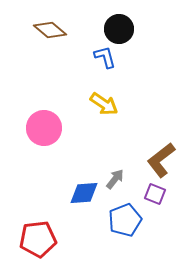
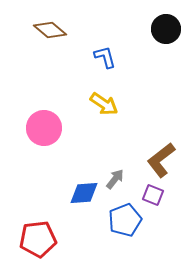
black circle: moved 47 px right
purple square: moved 2 px left, 1 px down
